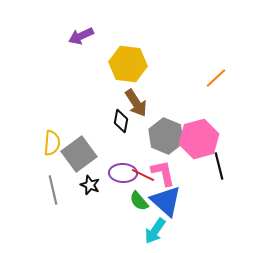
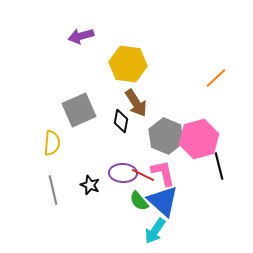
purple arrow: rotated 10 degrees clockwise
gray square: moved 44 px up; rotated 12 degrees clockwise
blue triangle: moved 3 px left
